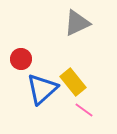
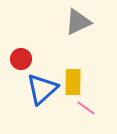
gray triangle: moved 1 px right, 1 px up
yellow rectangle: rotated 40 degrees clockwise
pink line: moved 2 px right, 2 px up
